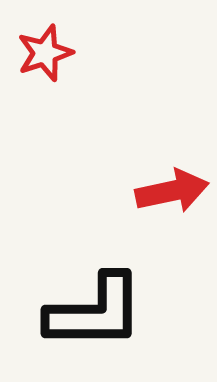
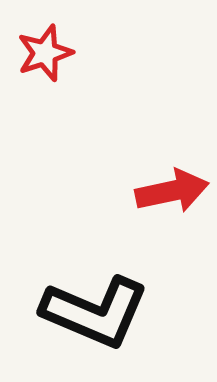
black L-shape: rotated 23 degrees clockwise
